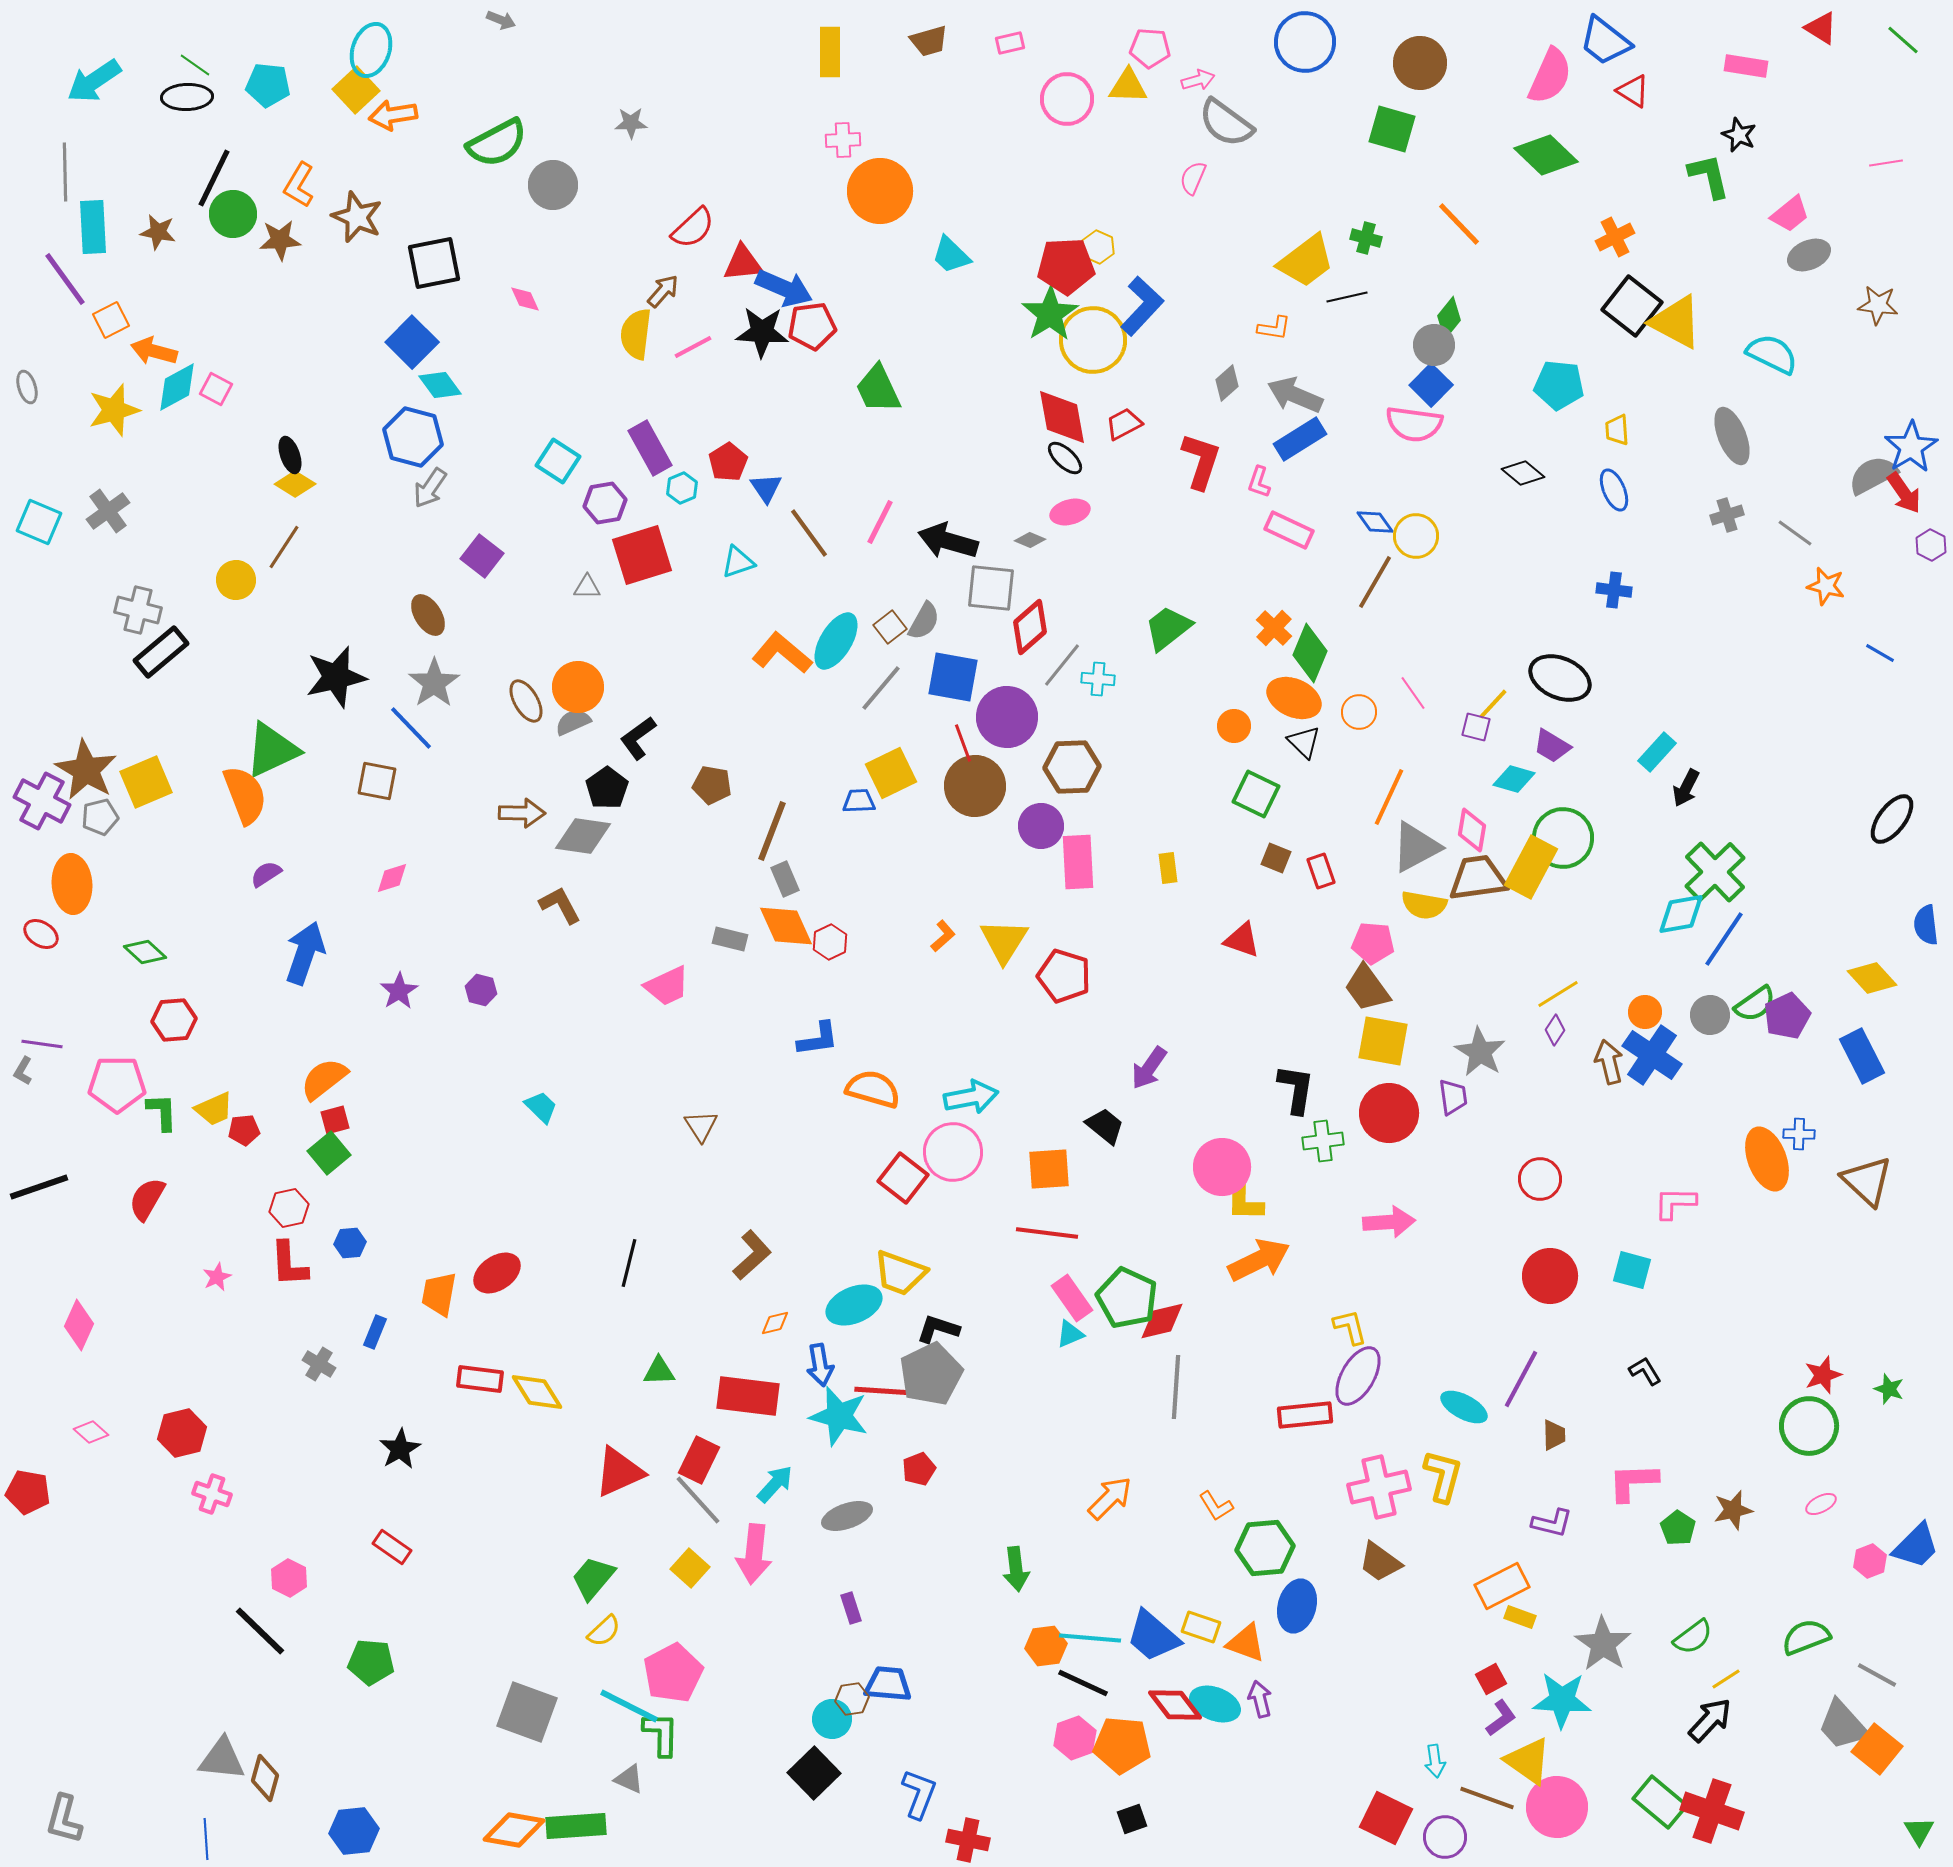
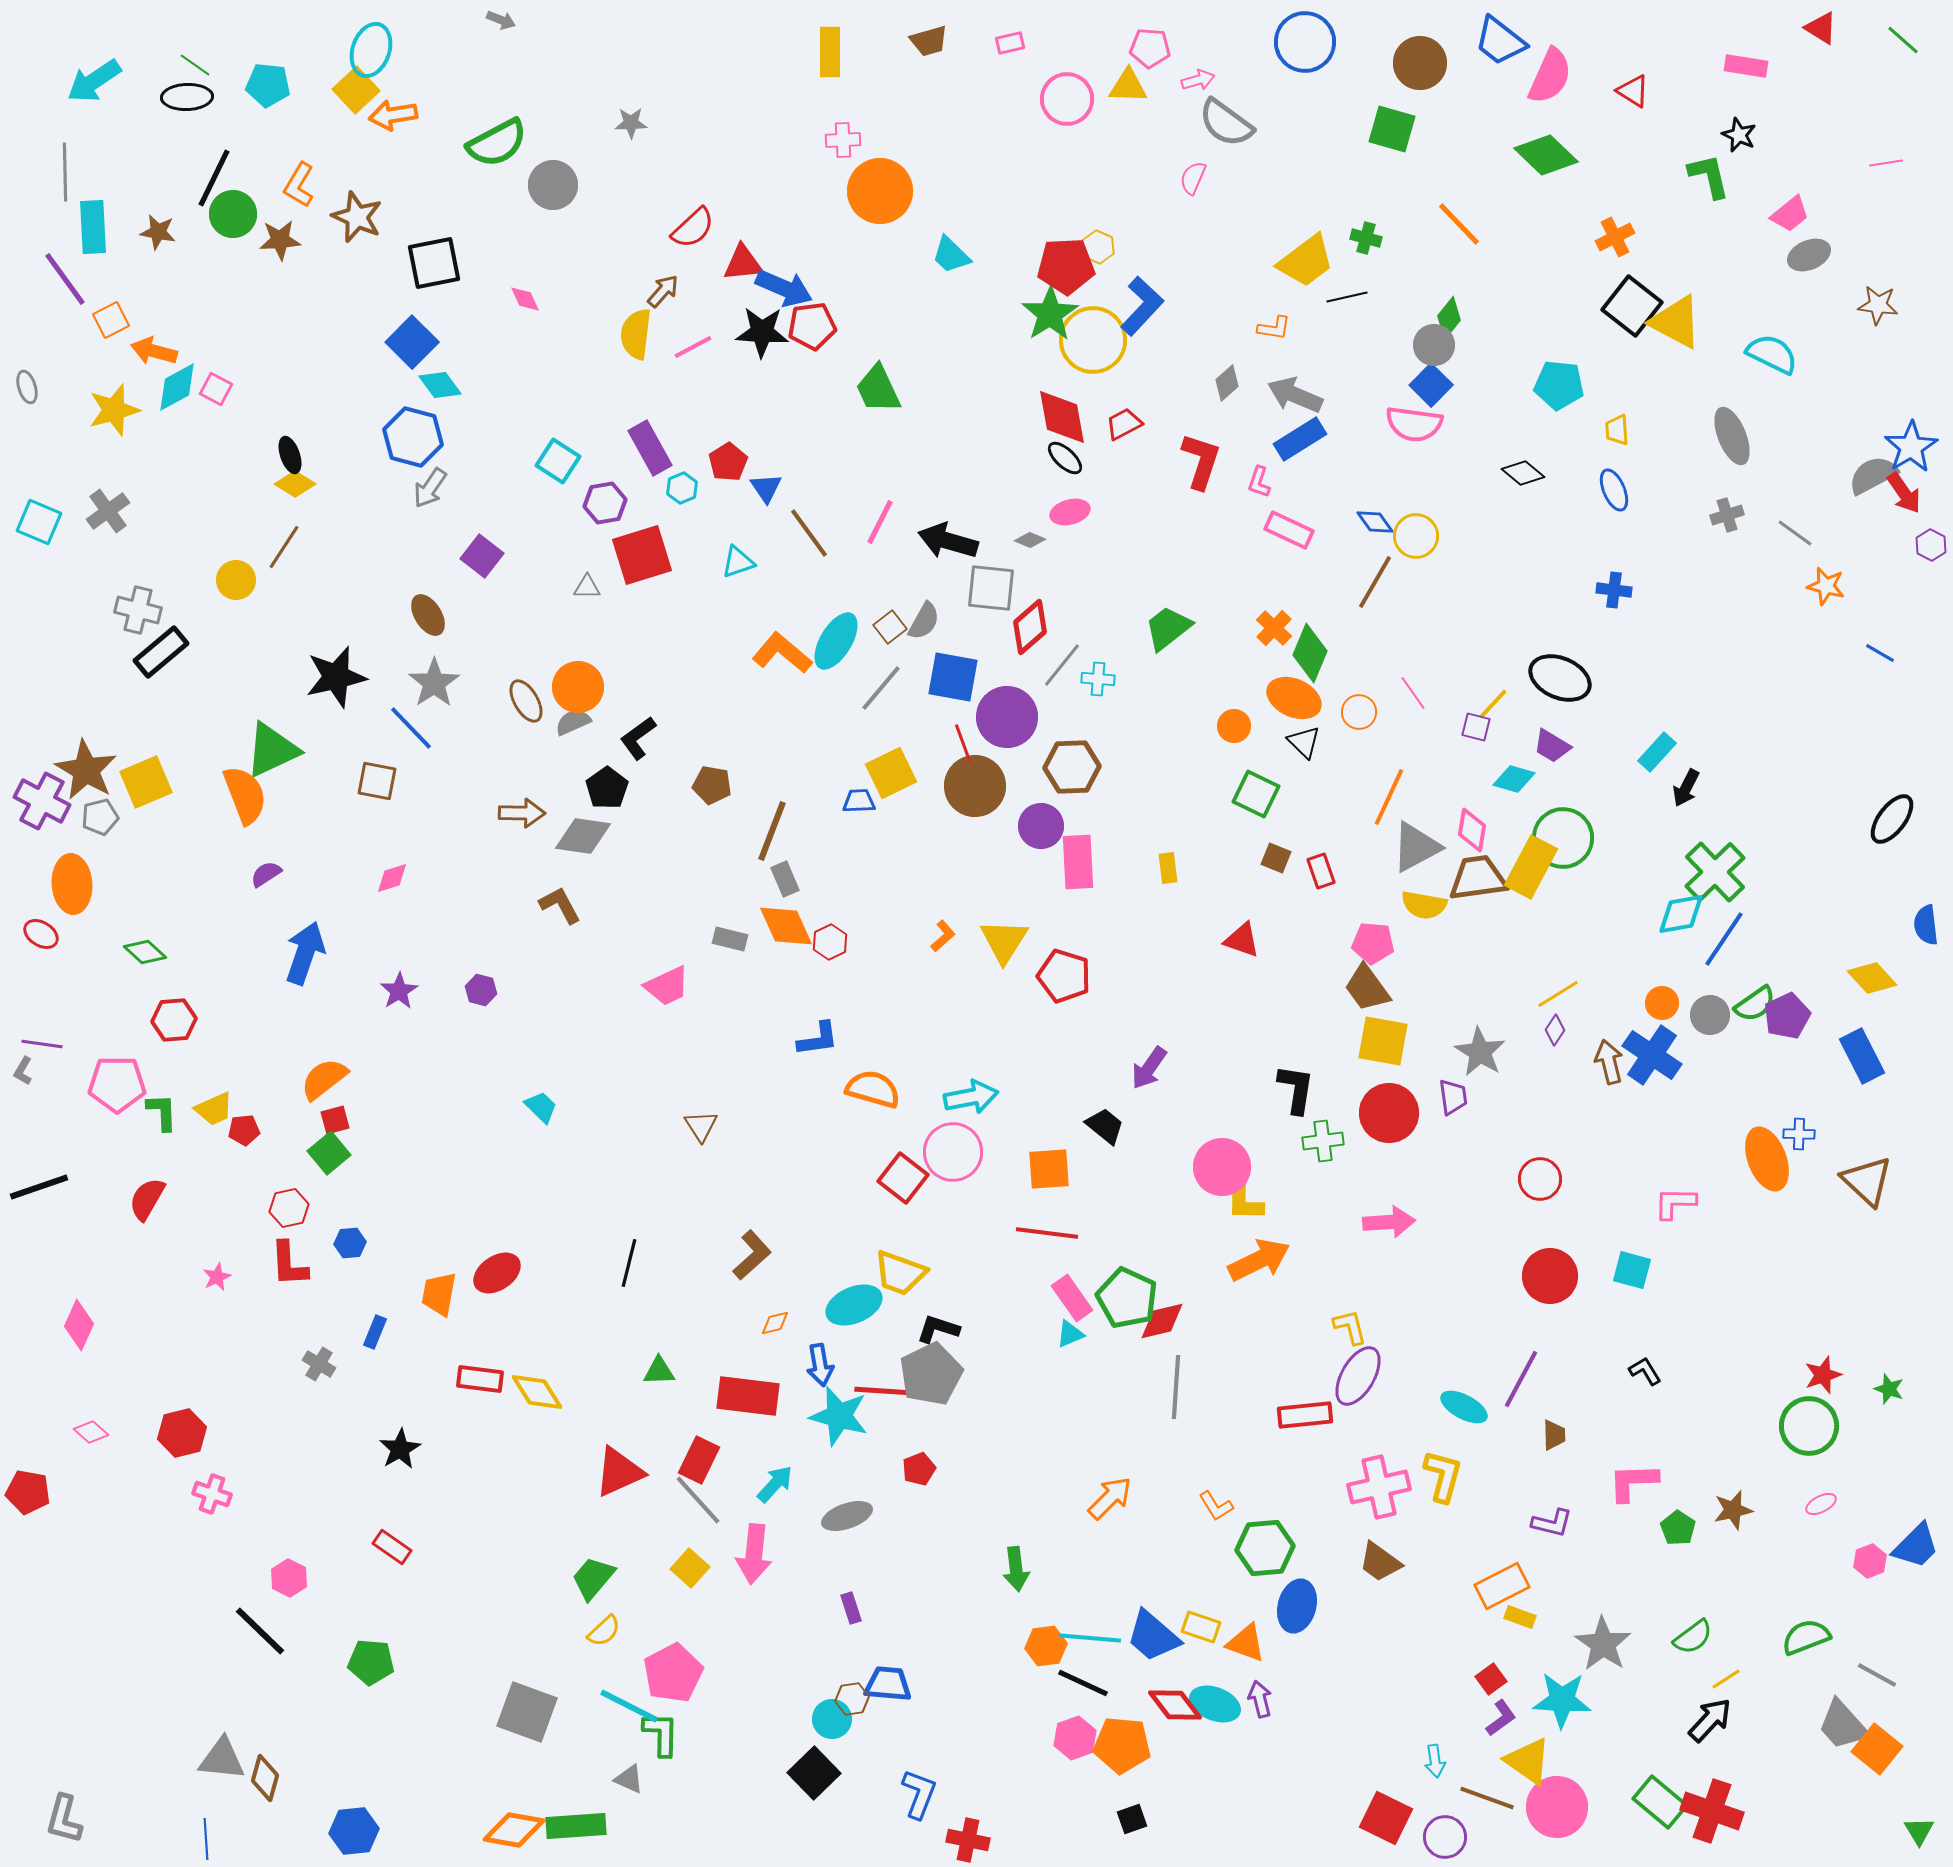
blue trapezoid at (1605, 41): moved 105 px left
orange circle at (1645, 1012): moved 17 px right, 9 px up
red square at (1491, 1679): rotated 8 degrees counterclockwise
